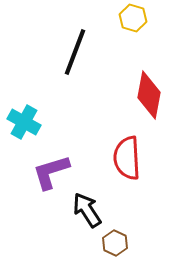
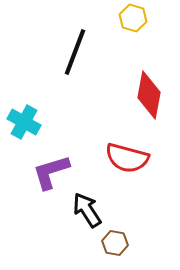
red semicircle: rotated 72 degrees counterclockwise
brown hexagon: rotated 15 degrees counterclockwise
